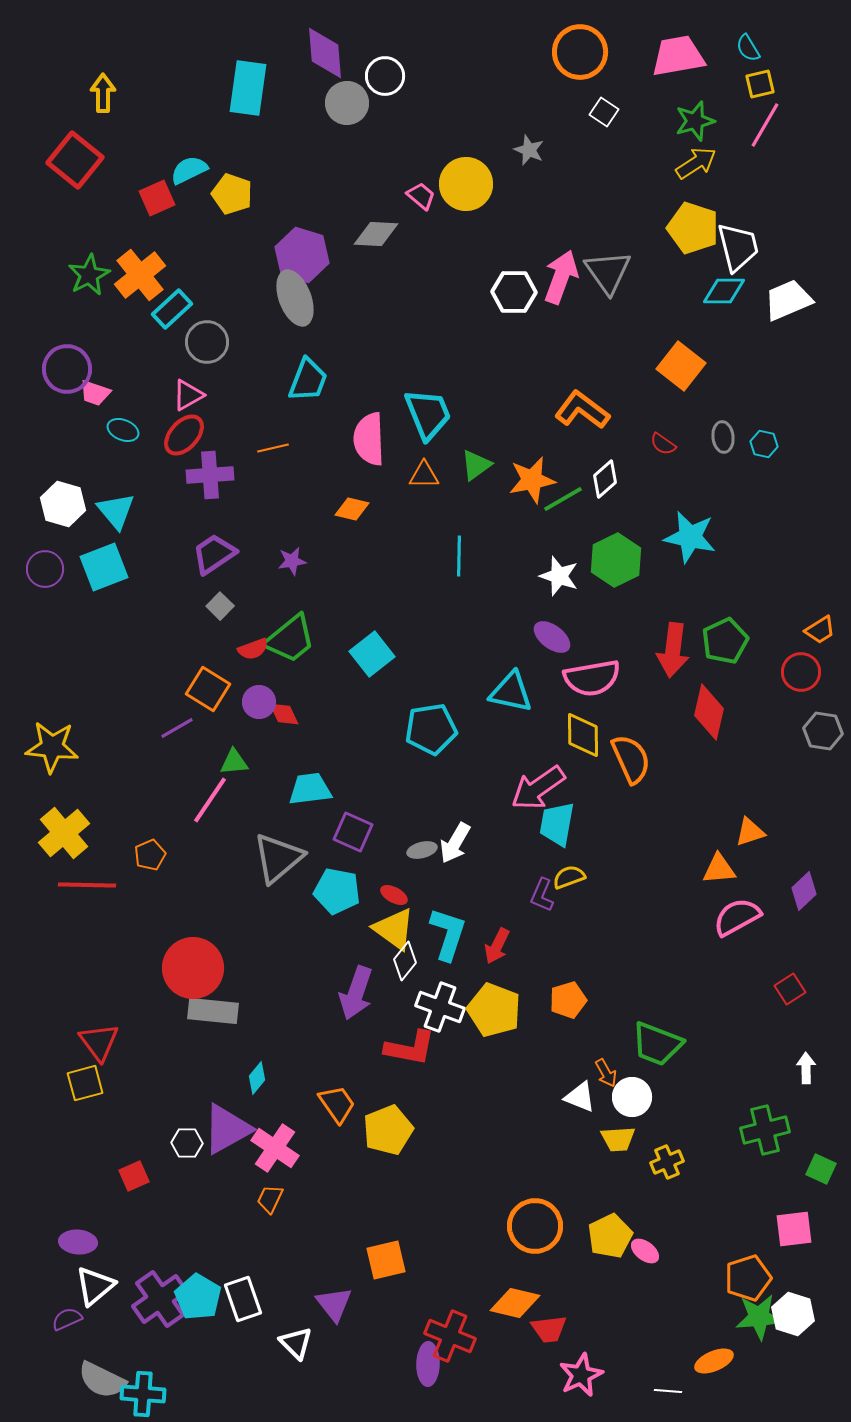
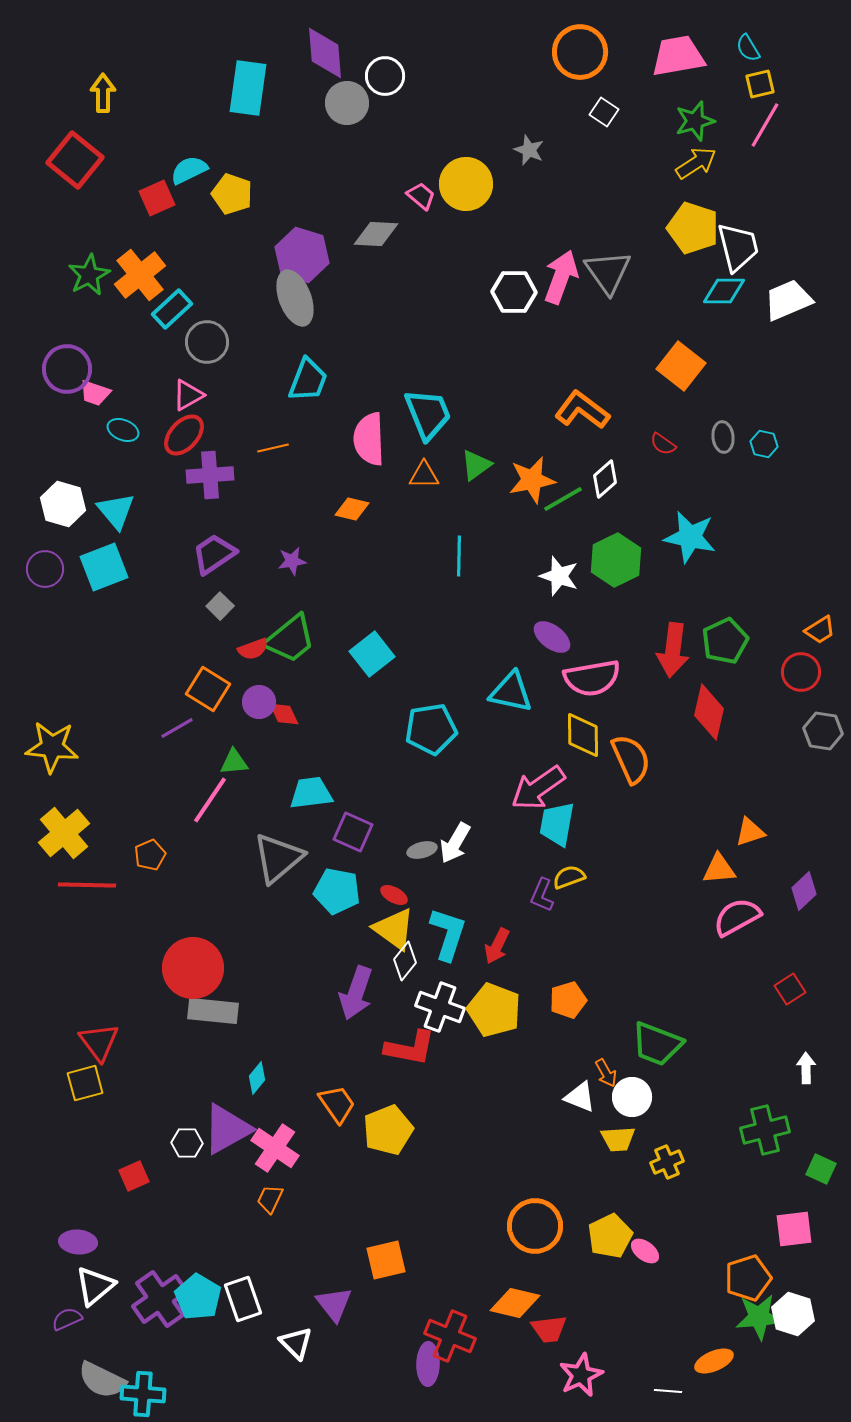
cyan trapezoid at (310, 789): moved 1 px right, 4 px down
